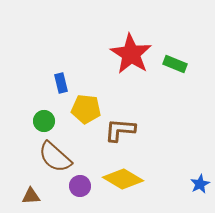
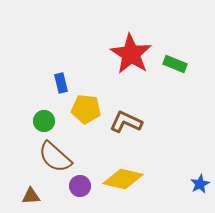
brown L-shape: moved 6 px right, 8 px up; rotated 20 degrees clockwise
yellow diamond: rotated 18 degrees counterclockwise
